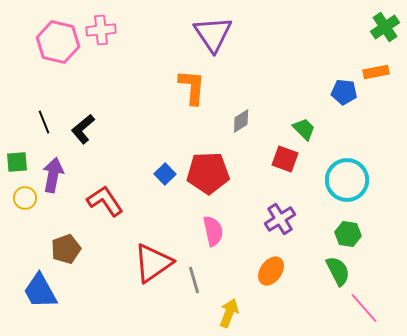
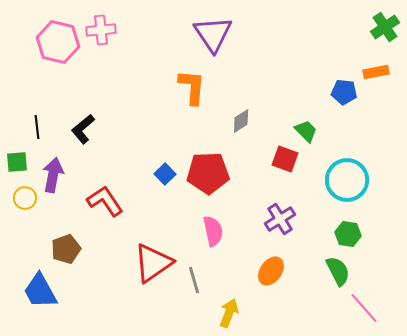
black line: moved 7 px left, 5 px down; rotated 15 degrees clockwise
green trapezoid: moved 2 px right, 2 px down
